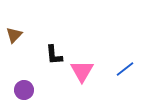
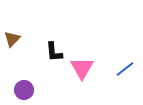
brown triangle: moved 2 px left, 4 px down
black L-shape: moved 3 px up
pink triangle: moved 3 px up
